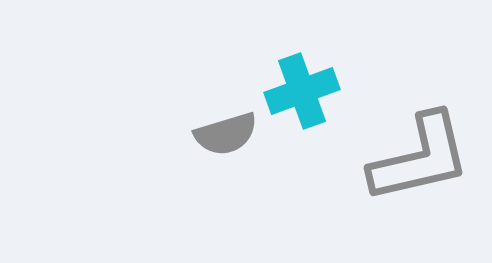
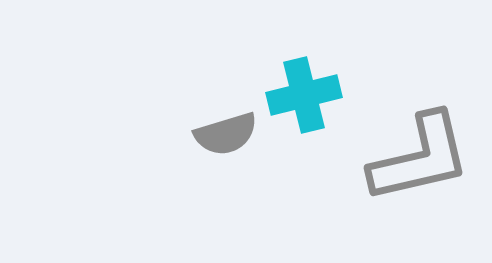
cyan cross: moved 2 px right, 4 px down; rotated 6 degrees clockwise
